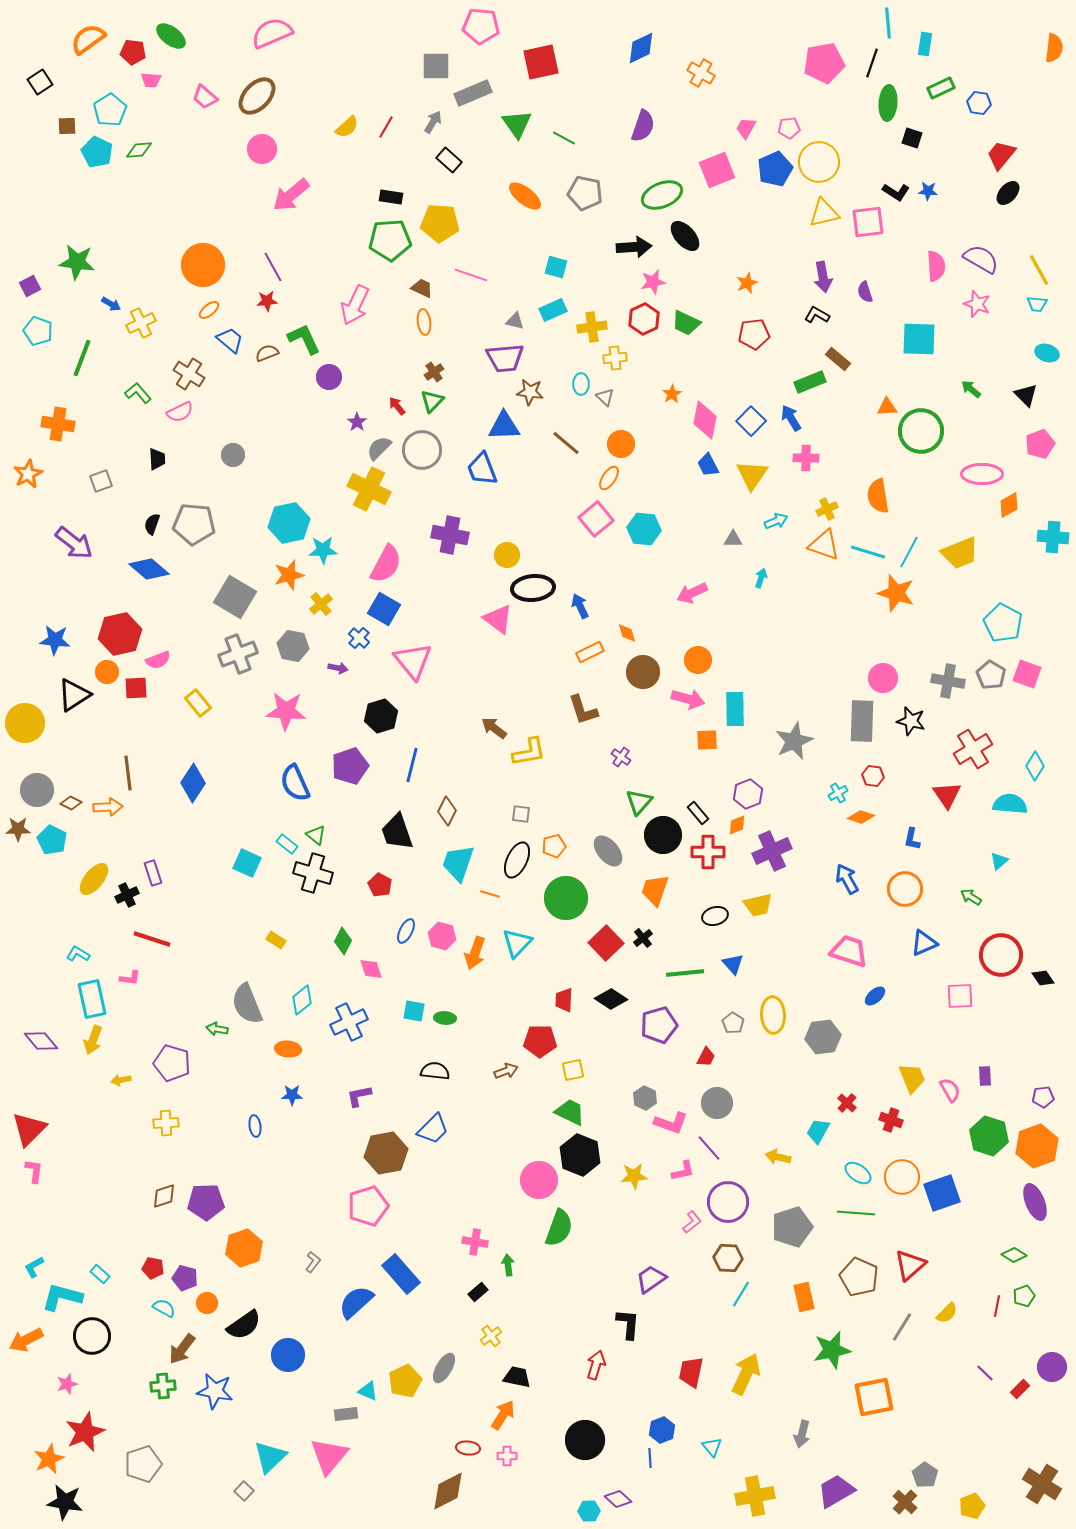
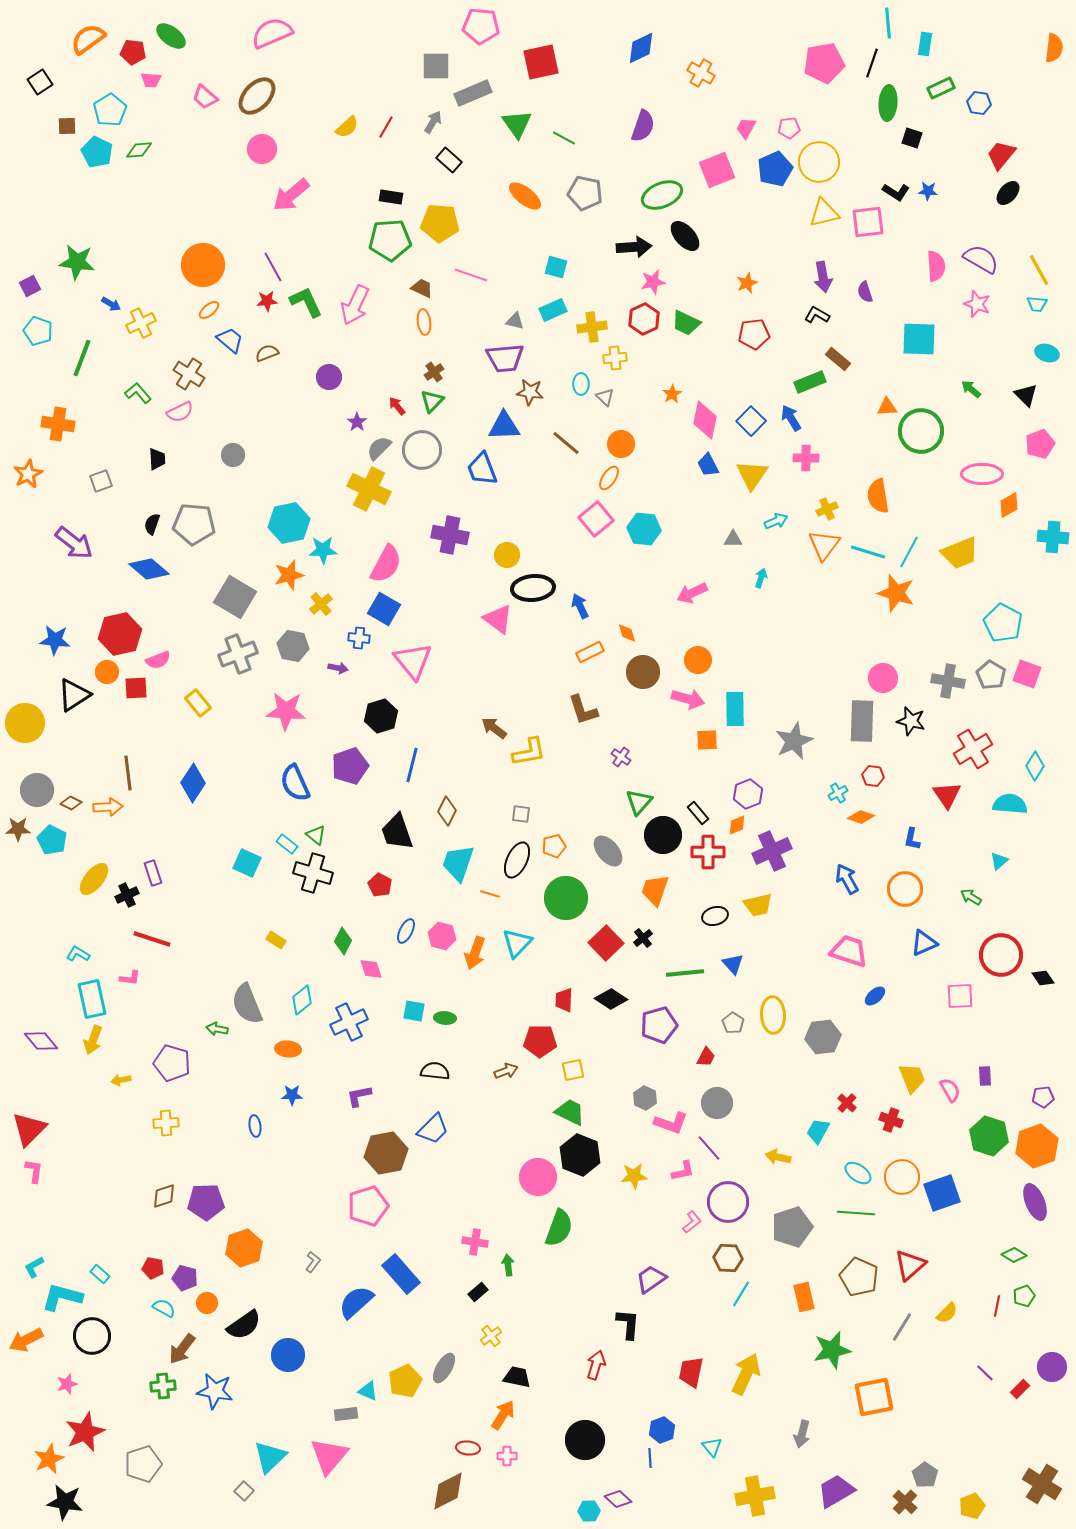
green L-shape at (304, 339): moved 2 px right, 37 px up
orange triangle at (824, 545): rotated 48 degrees clockwise
blue cross at (359, 638): rotated 35 degrees counterclockwise
pink circle at (539, 1180): moved 1 px left, 3 px up
